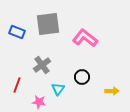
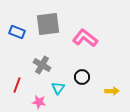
gray cross: rotated 24 degrees counterclockwise
cyan triangle: moved 1 px up
